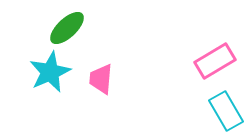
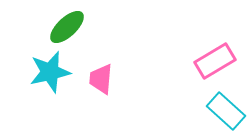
green ellipse: moved 1 px up
cyan star: rotated 12 degrees clockwise
cyan rectangle: rotated 18 degrees counterclockwise
